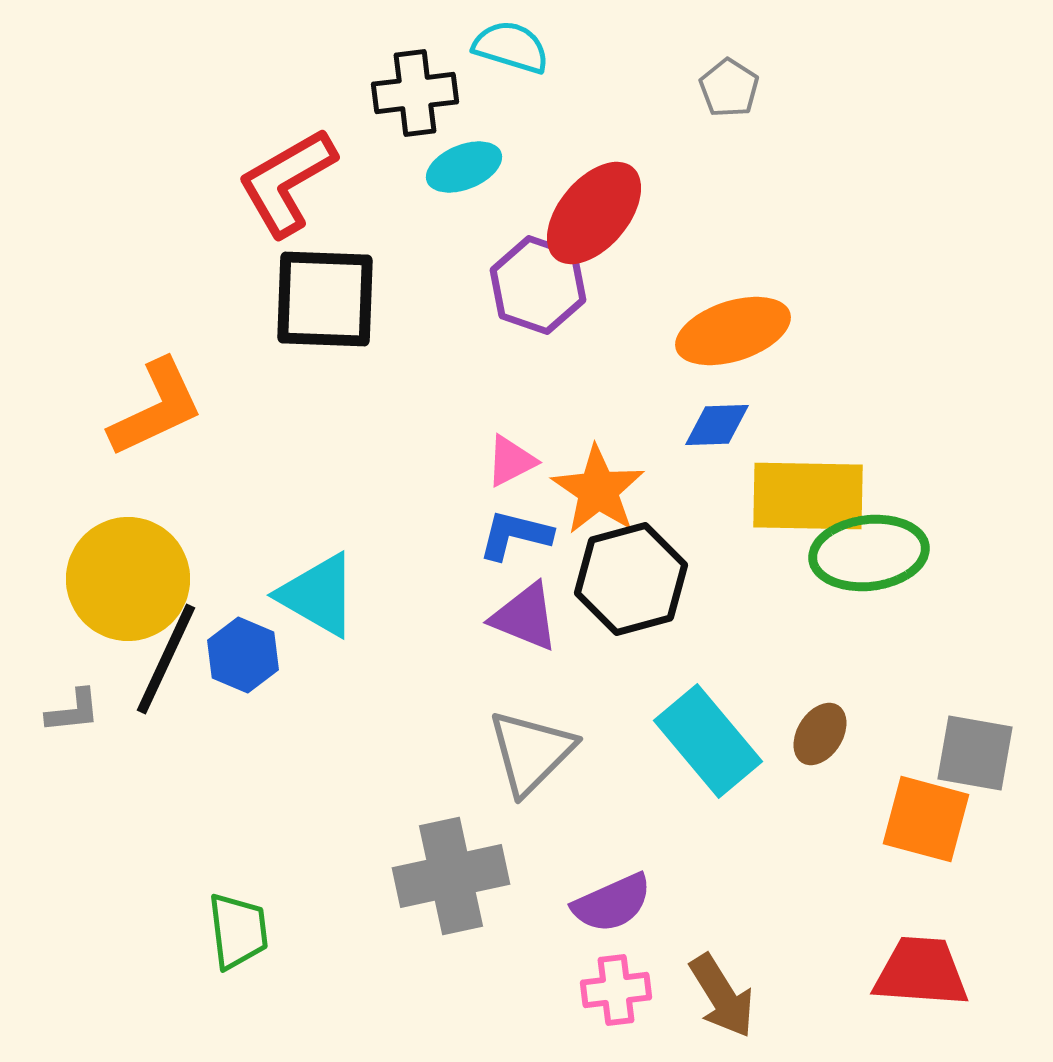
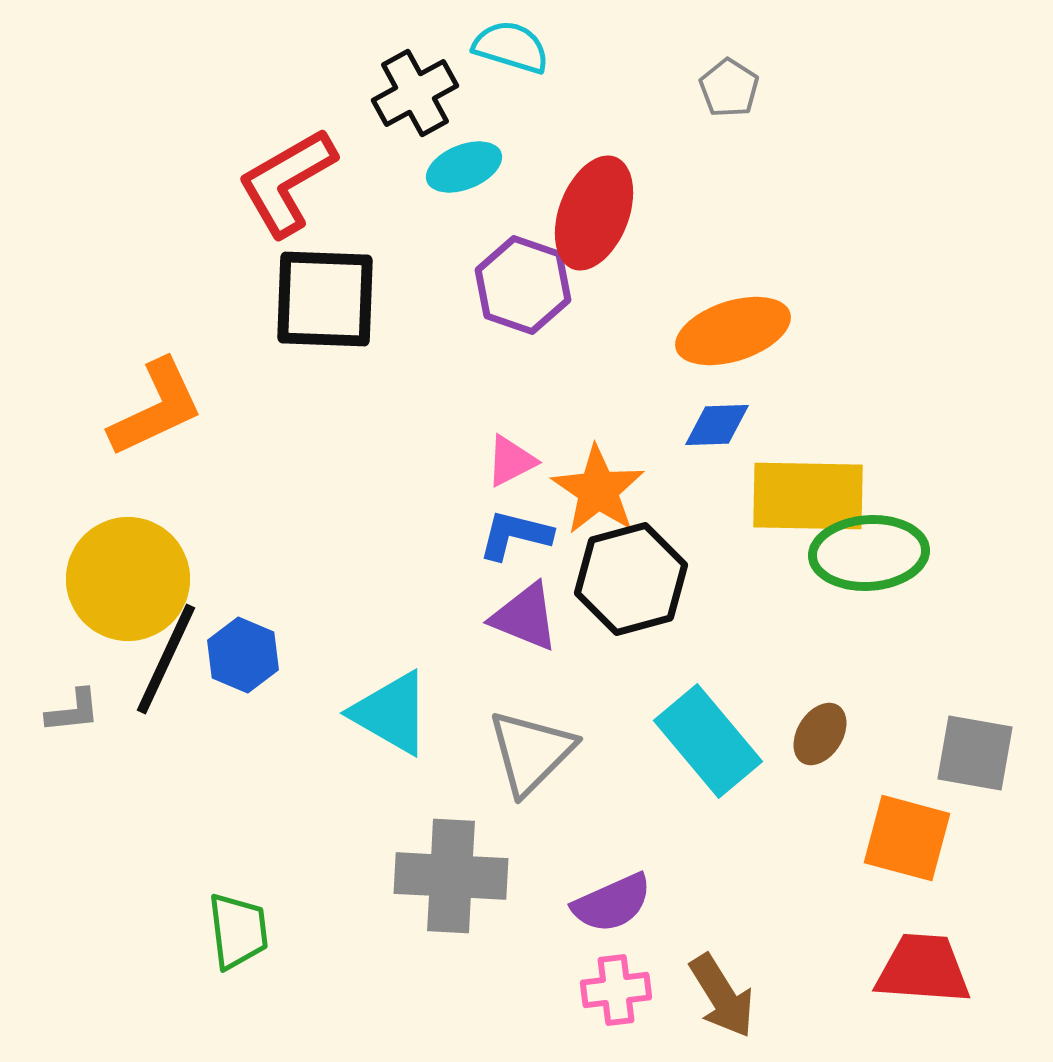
black cross: rotated 22 degrees counterclockwise
red ellipse: rotated 19 degrees counterclockwise
purple hexagon: moved 15 px left
green ellipse: rotated 3 degrees clockwise
cyan triangle: moved 73 px right, 118 px down
orange square: moved 19 px left, 19 px down
gray cross: rotated 15 degrees clockwise
red trapezoid: moved 2 px right, 3 px up
